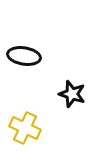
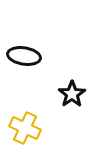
black star: rotated 20 degrees clockwise
